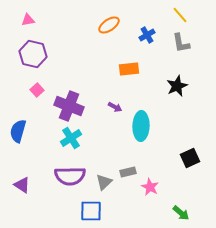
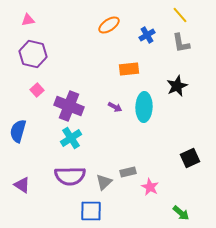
cyan ellipse: moved 3 px right, 19 px up
